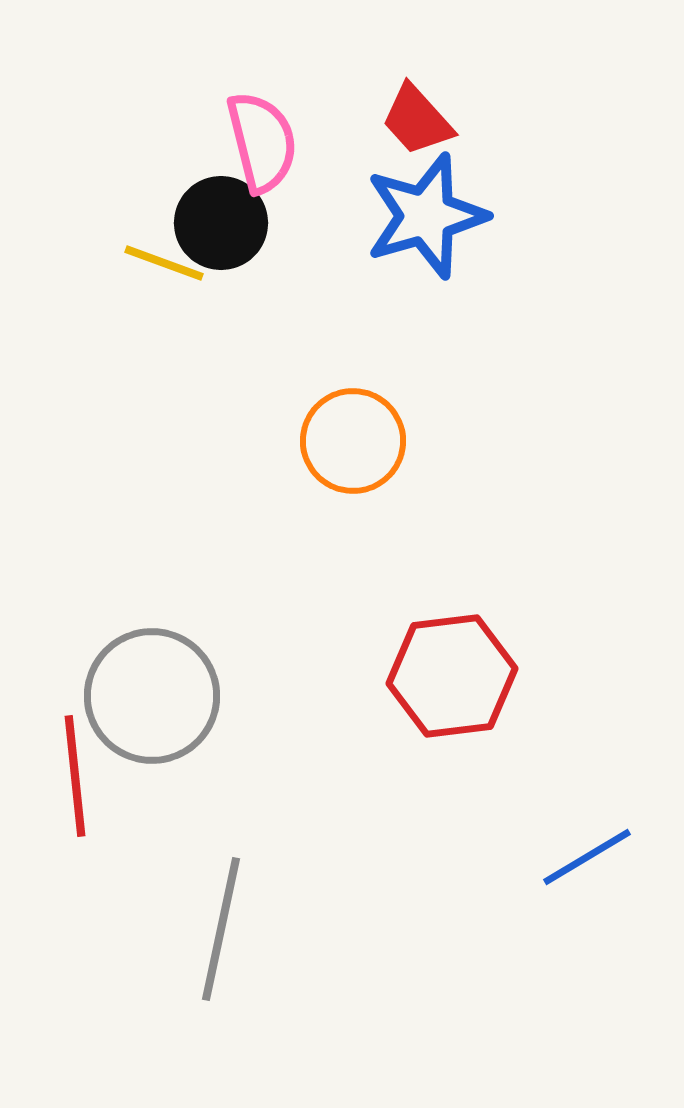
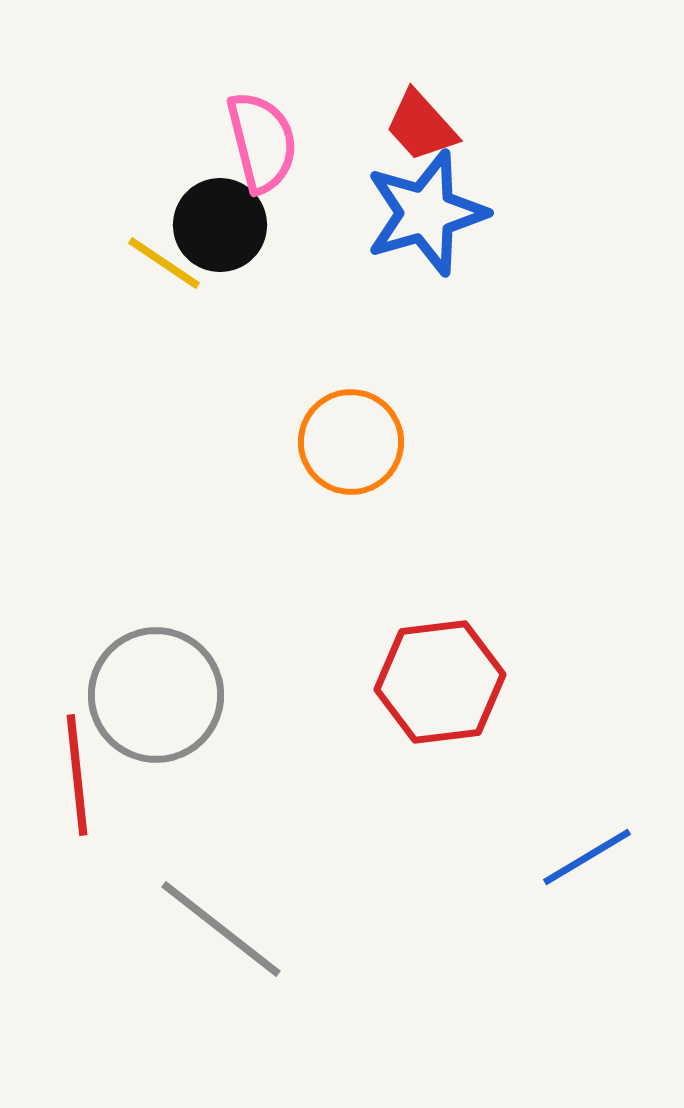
red trapezoid: moved 4 px right, 6 px down
blue star: moved 3 px up
black circle: moved 1 px left, 2 px down
yellow line: rotated 14 degrees clockwise
orange circle: moved 2 px left, 1 px down
red hexagon: moved 12 px left, 6 px down
gray circle: moved 4 px right, 1 px up
red line: moved 2 px right, 1 px up
gray line: rotated 64 degrees counterclockwise
